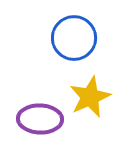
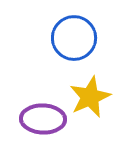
purple ellipse: moved 3 px right
